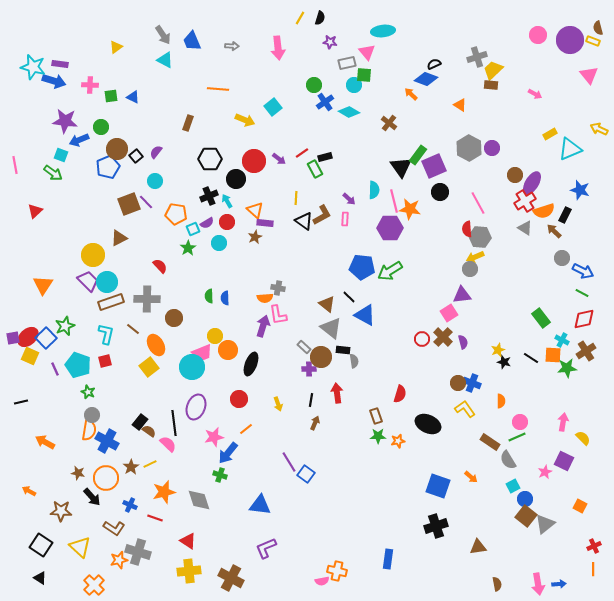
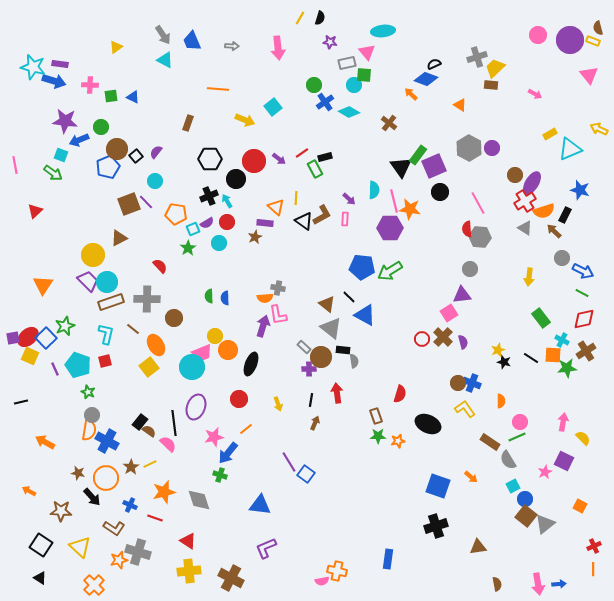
yellow trapezoid at (493, 70): moved 2 px right, 2 px up
orange triangle at (255, 210): moved 21 px right, 3 px up
yellow arrow at (475, 257): moved 54 px right, 20 px down; rotated 60 degrees counterclockwise
